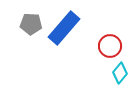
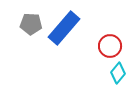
cyan diamond: moved 2 px left
